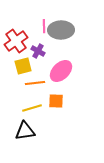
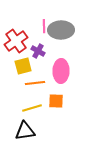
pink ellipse: rotated 45 degrees counterclockwise
